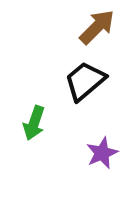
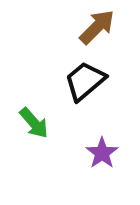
green arrow: rotated 60 degrees counterclockwise
purple star: rotated 12 degrees counterclockwise
